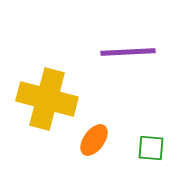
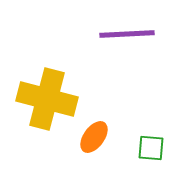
purple line: moved 1 px left, 18 px up
orange ellipse: moved 3 px up
